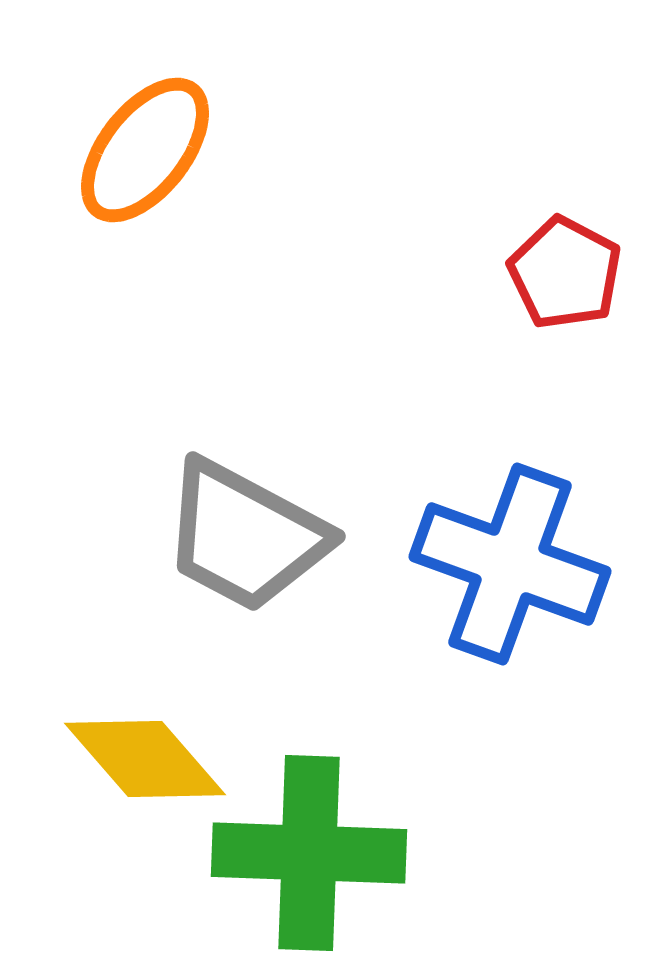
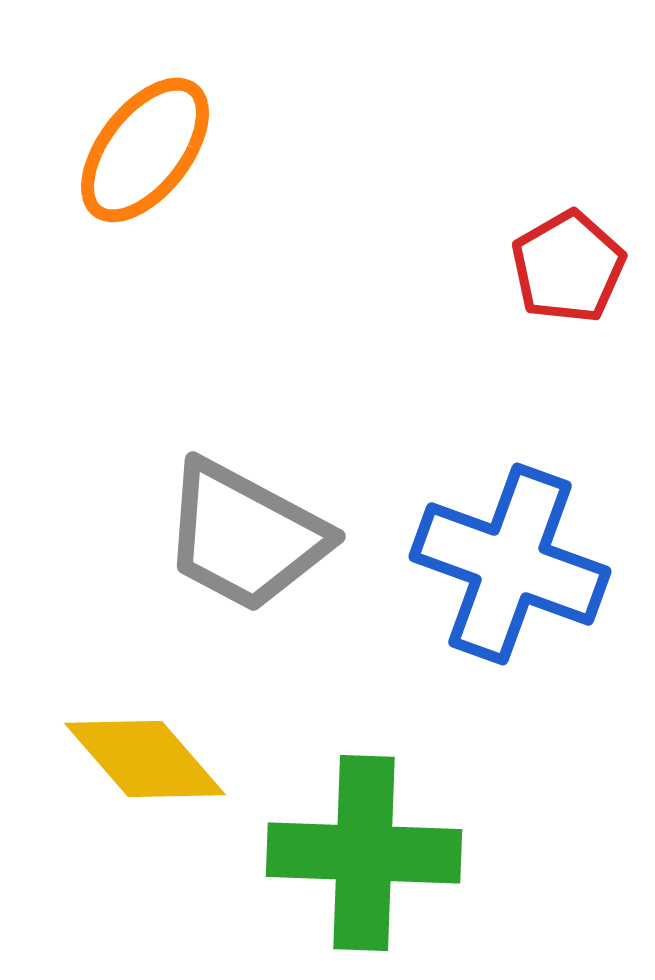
red pentagon: moved 3 px right, 6 px up; rotated 14 degrees clockwise
green cross: moved 55 px right
